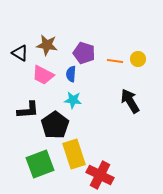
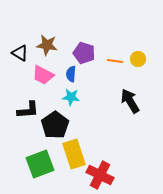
cyan star: moved 2 px left, 3 px up
